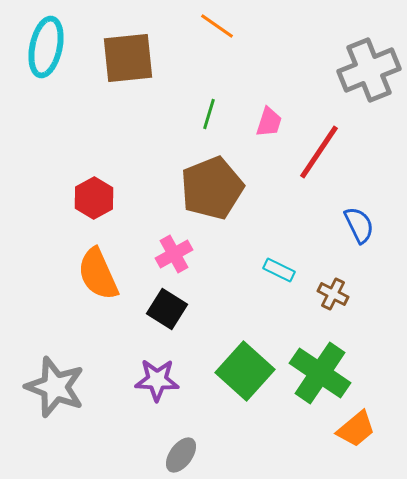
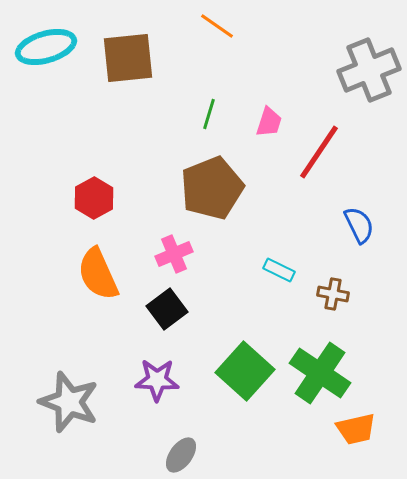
cyan ellipse: rotated 62 degrees clockwise
pink cross: rotated 6 degrees clockwise
brown cross: rotated 16 degrees counterclockwise
black square: rotated 21 degrees clockwise
gray star: moved 14 px right, 15 px down
orange trapezoid: rotated 27 degrees clockwise
